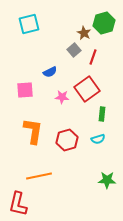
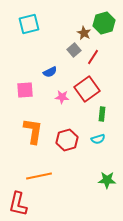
red line: rotated 14 degrees clockwise
